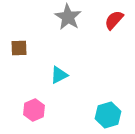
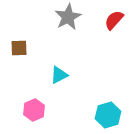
gray star: rotated 12 degrees clockwise
